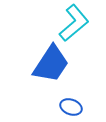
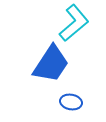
blue ellipse: moved 5 px up; rotated 10 degrees counterclockwise
